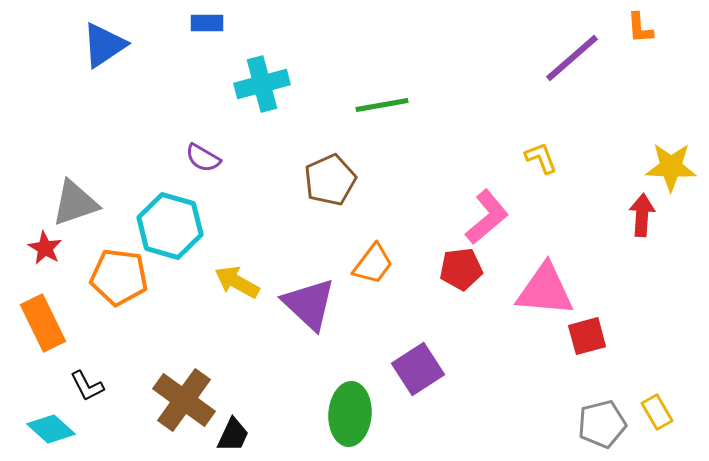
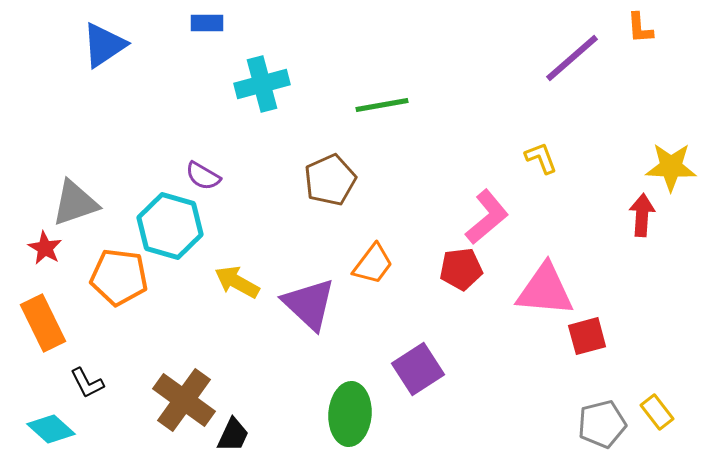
purple semicircle: moved 18 px down
black L-shape: moved 3 px up
yellow rectangle: rotated 8 degrees counterclockwise
